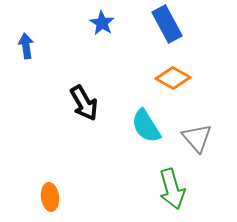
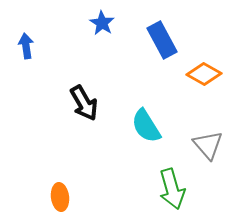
blue rectangle: moved 5 px left, 16 px down
orange diamond: moved 31 px right, 4 px up
gray triangle: moved 11 px right, 7 px down
orange ellipse: moved 10 px right
